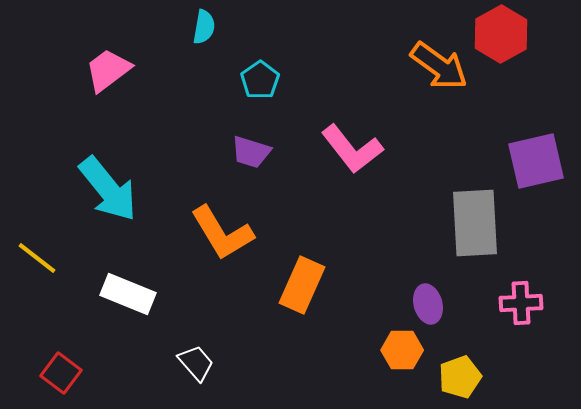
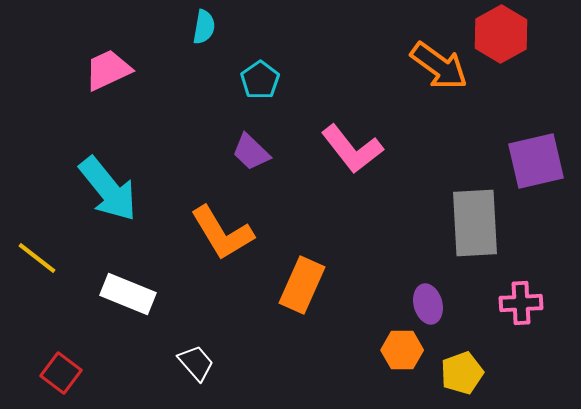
pink trapezoid: rotated 12 degrees clockwise
purple trapezoid: rotated 27 degrees clockwise
yellow pentagon: moved 2 px right, 4 px up
